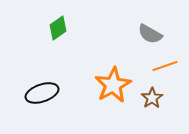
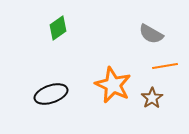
gray semicircle: moved 1 px right
orange line: rotated 10 degrees clockwise
orange star: rotated 18 degrees counterclockwise
black ellipse: moved 9 px right, 1 px down
